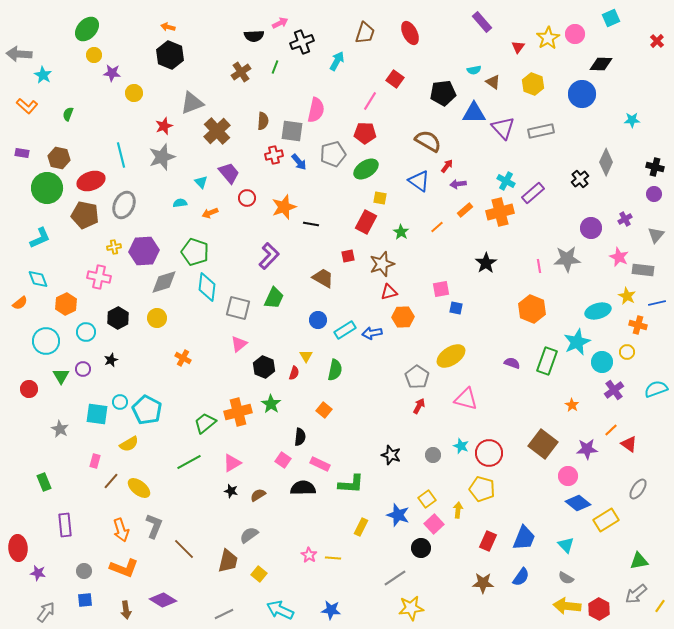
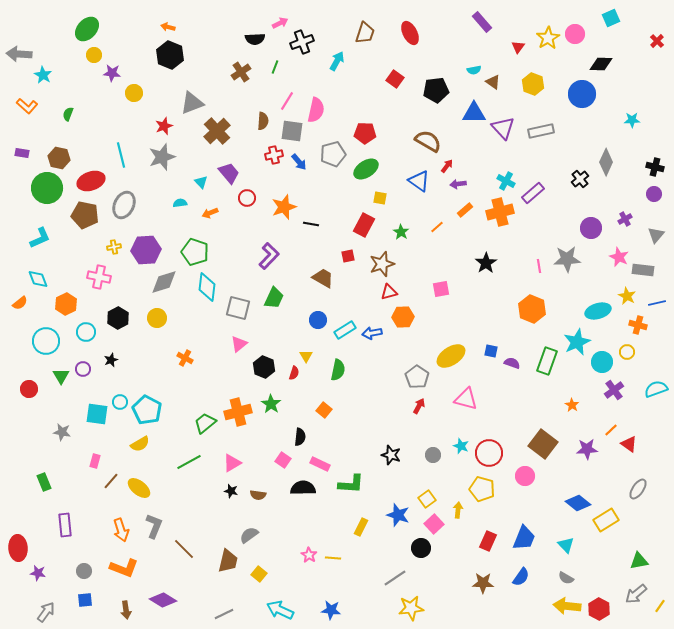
black semicircle at (254, 36): moved 1 px right, 3 px down
black pentagon at (443, 93): moved 7 px left, 3 px up
pink line at (370, 101): moved 83 px left
red rectangle at (366, 222): moved 2 px left, 3 px down
purple hexagon at (144, 251): moved 2 px right, 1 px up
blue square at (456, 308): moved 35 px right, 43 px down
orange cross at (183, 358): moved 2 px right
green semicircle at (335, 370): moved 3 px right
gray star at (60, 429): moved 2 px right, 3 px down; rotated 18 degrees counterclockwise
yellow semicircle at (129, 444): moved 11 px right
pink circle at (568, 476): moved 43 px left
brown semicircle at (258, 495): rotated 140 degrees counterclockwise
